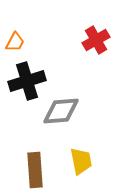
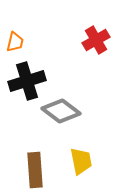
orange trapezoid: rotated 15 degrees counterclockwise
gray diamond: rotated 42 degrees clockwise
